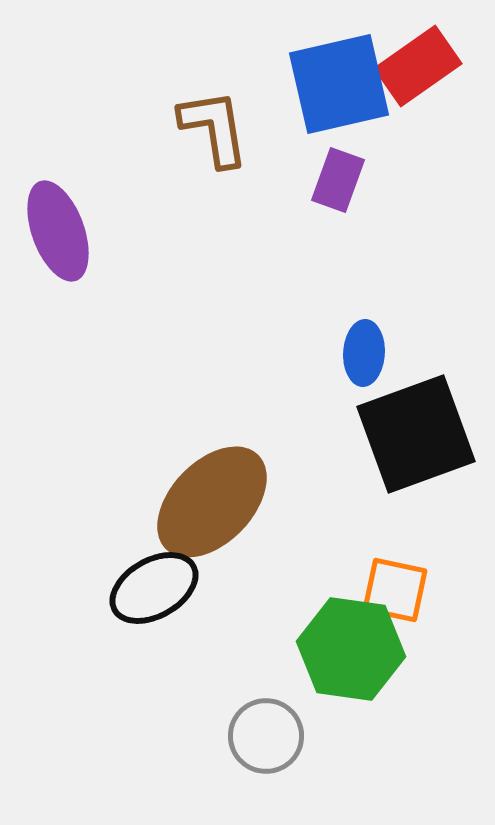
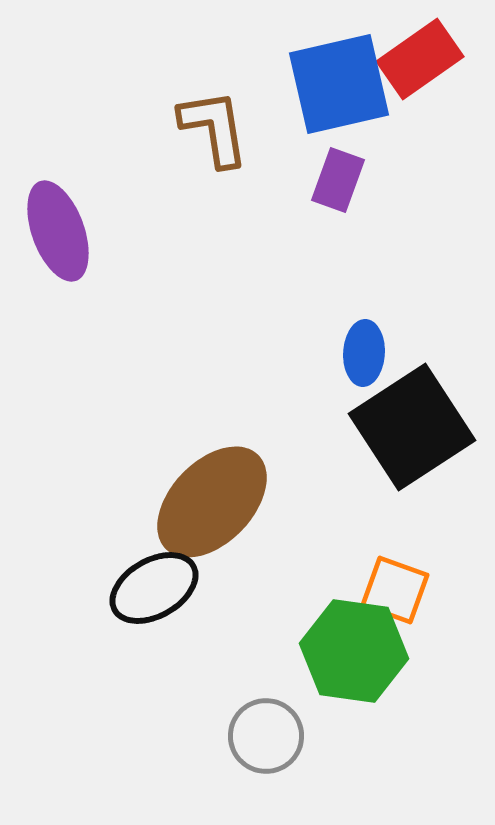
red rectangle: moved 2 px right, 7 px up
black square: moved 4 px left, 7 px up; rotated 13 degrees counterclockwise
orange square: rotated 8 degrees clockwise
green hexagon: moved 3 px right, 2 px down
